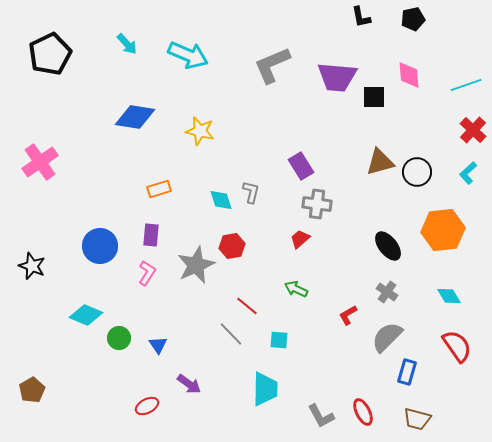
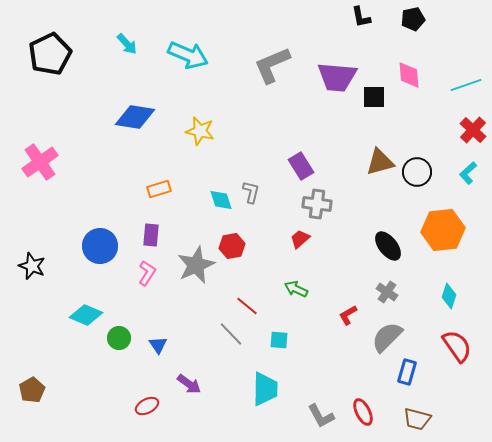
cyan diamond at (449, 296): rotated 50 degrees clockwise
